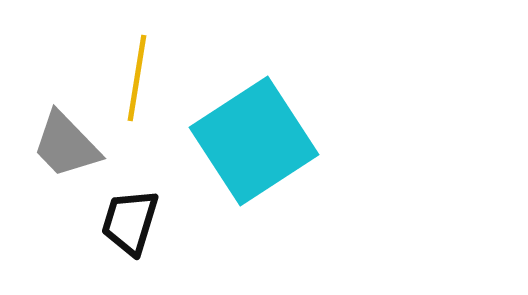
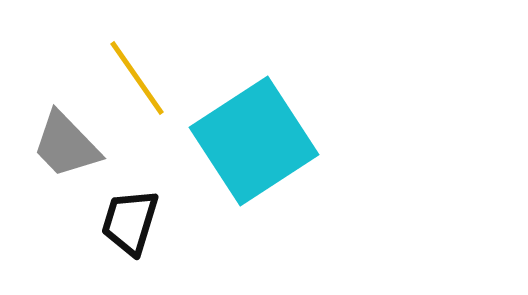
yellow line: rotated 44 degrees counterclockwise
